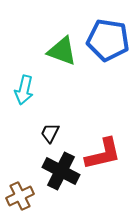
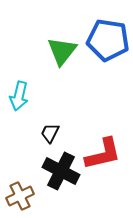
green triangle: rotated 48 degrees clockwise
cyan arrow: moved 5 px left, 6 px down
